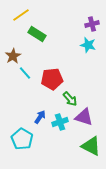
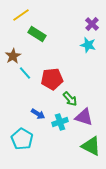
purple cross: rotated 32 degrees counterclockwise
blue arrow: moved 2 px left, 3 px up; rotated 88 degrees clockwise
